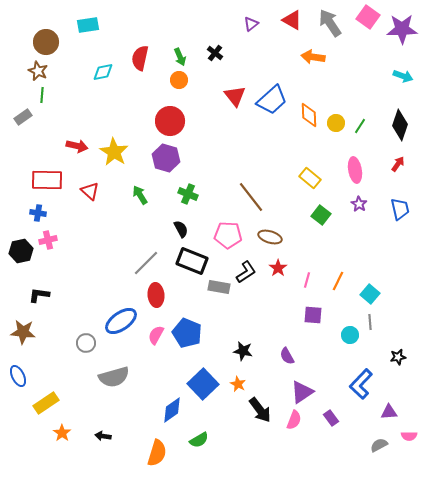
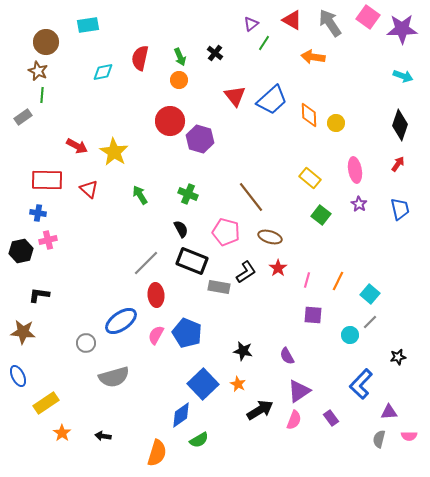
green line at (360, 126): moved 96 px left, 83 px up
red arrow at (77, 146): rotated 15 degrees clockwise
purple hexagon at (166, 158): moved 34 px right, 19 px up
red triangle at (90, 191): moved 1 px left, 2 px up
pink pentagon at (228, 235): moved 2 px left, 3 px up; rotated 12 degrees clockwise
gray line at (370, 322): rotated 49 degrees clockwise
purple triangle at (302, 392): moved 3 px left, 1 px up
blue diamond at (172, 410): moved 9 px right, 5 px down
black arrow at (260, 410): rotated 84 degrees counterclockwise
gray semicircle at (379, 445): moved 6 px up; rotated 48 degrees counterclockwise
